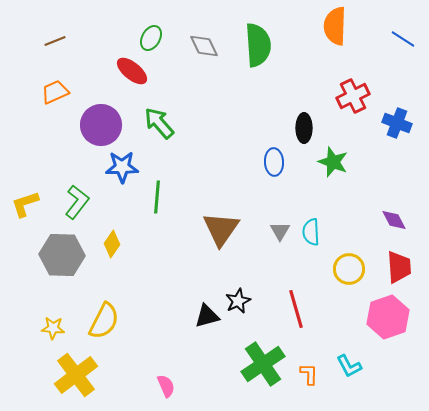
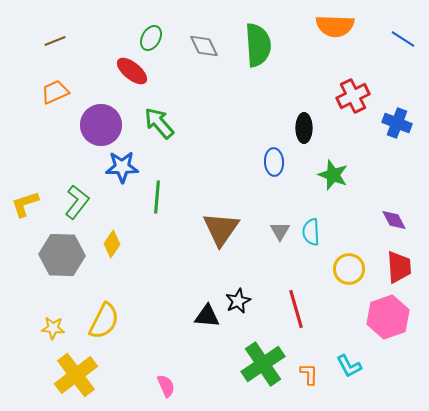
orange semicircle: rotated 90 degrees counterclockwise
green star: moved 13 px down
black triangle: rotated 20 degrees clockwise
